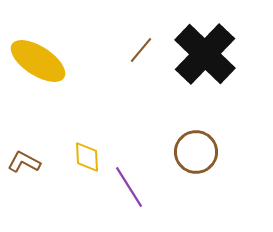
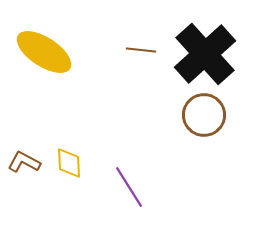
brown line: rotated 56 degrees clockwise
black cross: rotated 4 degrees clockwise
yellow ellipse: moved 6 px right, 9 px up
brown circle: moved 8 px right, 37 px up
yellow diamond: moved 18 px left, 6 px down
